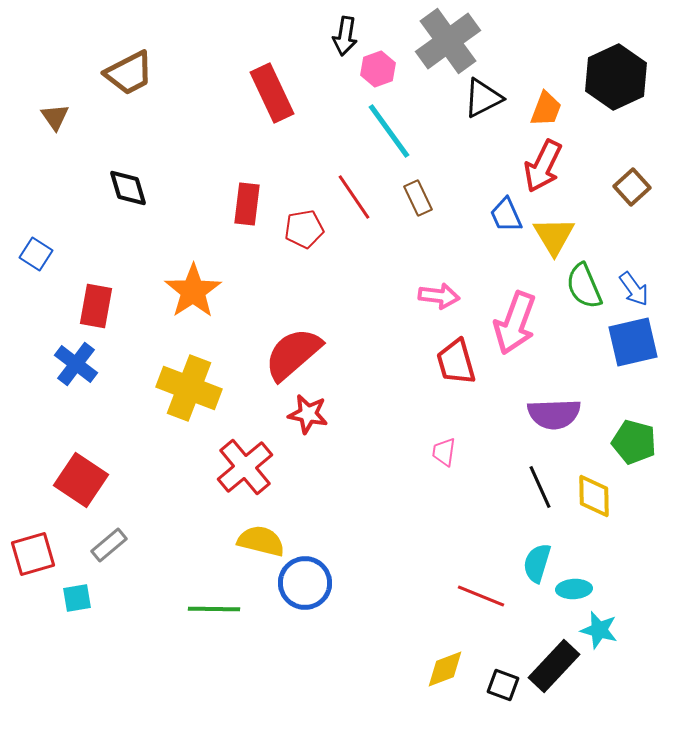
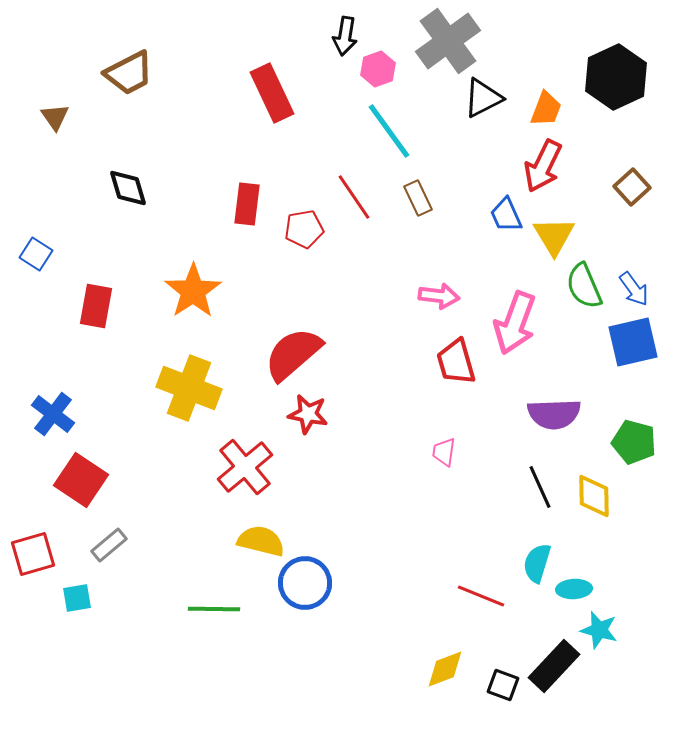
blue cross at (76, 364): moved 23 px left, 50 px down
